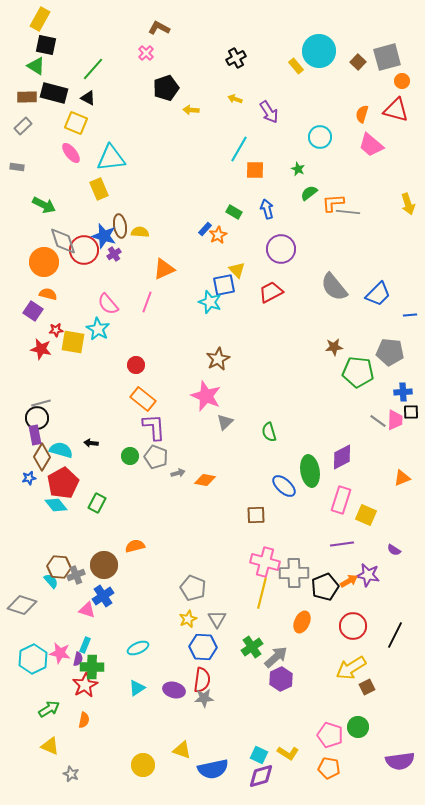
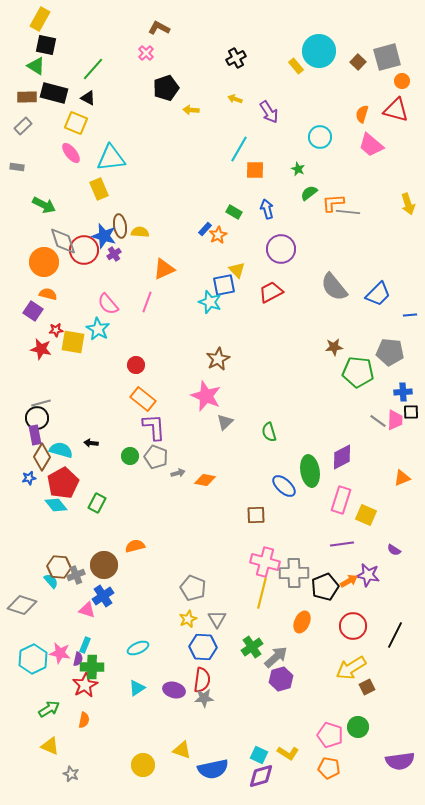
purple hexagon at (281, 679): rotated 10 degrees clockwise
